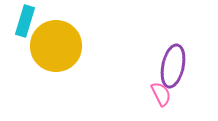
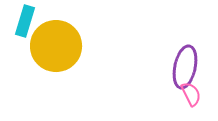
purple ellipse: moved 12 px right, 1 px down
pink semicircle: moved 30 px right
